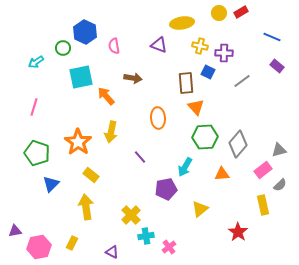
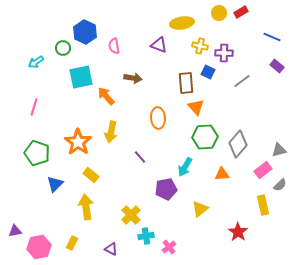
blue triangle at (51, 184): moved 4 px right
purple triangle at (112, 252): moved 1 px left, 3 px up
